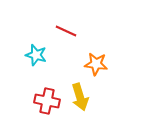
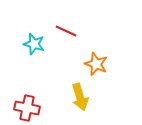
cyan star: moved 2 px left, 11 px up
orange star: rotated 15 degrees clockwise
red cross: moved 20 px left, 7 px down
